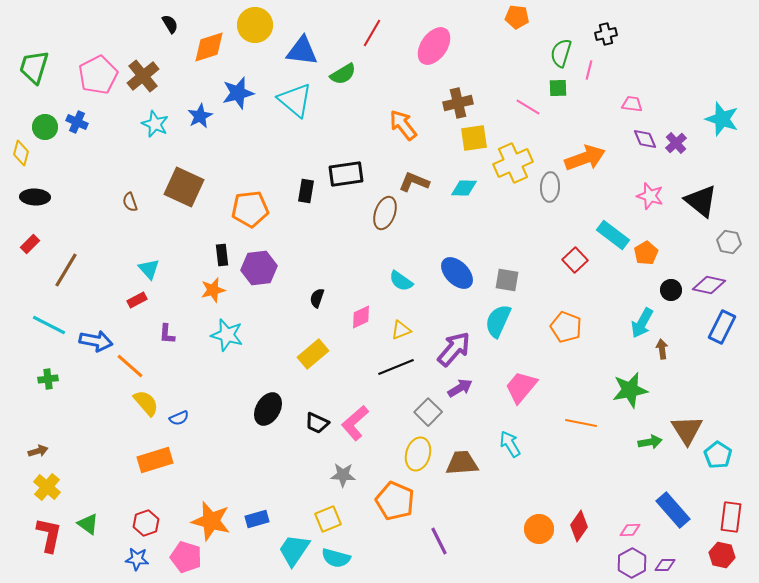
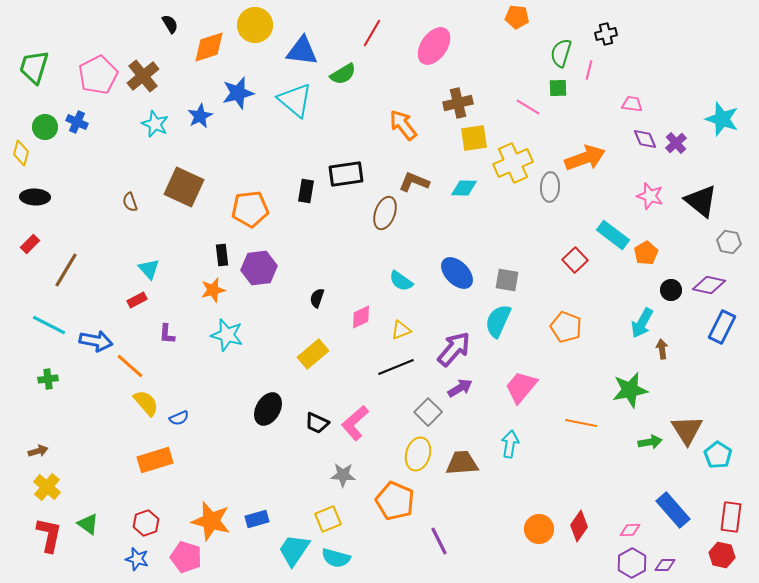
cyan arrow at (510, 444): rotated 40 degrees clockwise
blue star at (137, 559): rotated 10 degrees clockwise
